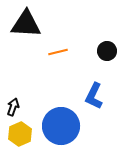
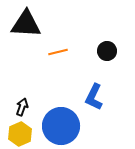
blue L-shape: moved 1 px down
black arrow: moved 9 px right
